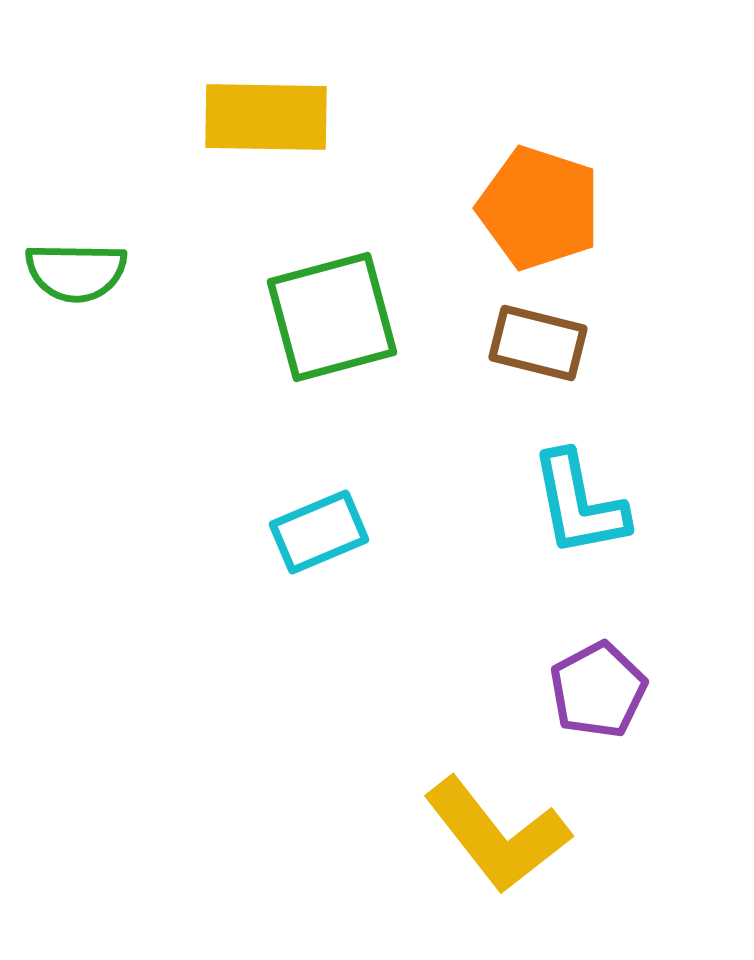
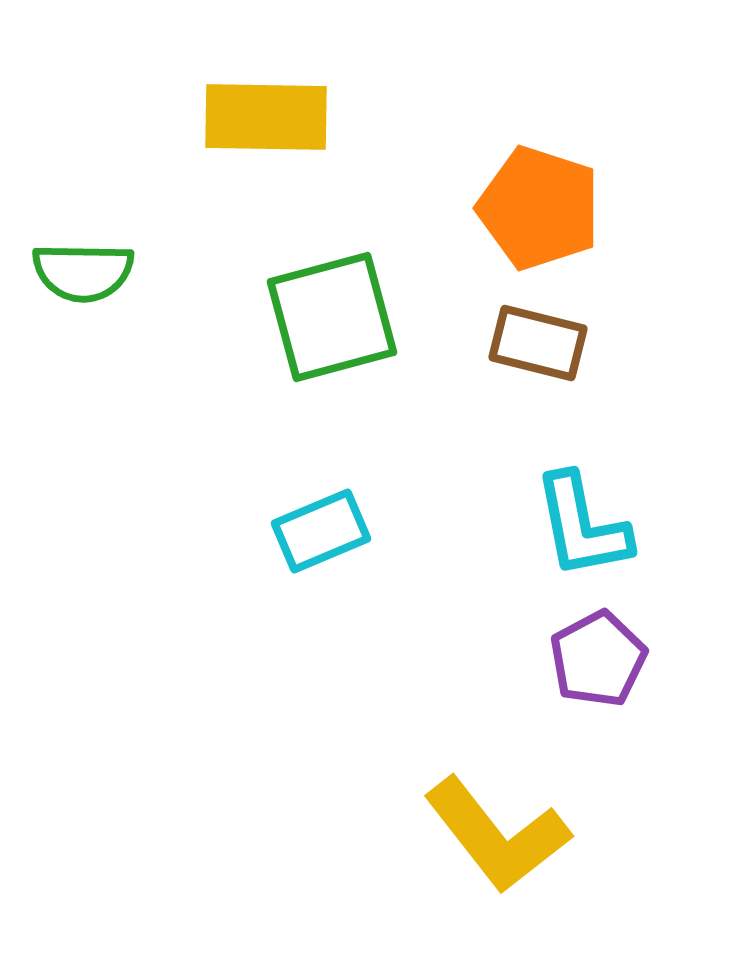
green semicircle: moved 7 px right
cyan L-shape: moved 3 px right, 22 px down
cyan rectangle: moved 2 px right, 1 px up
purple pentagon: moved 31 px up
